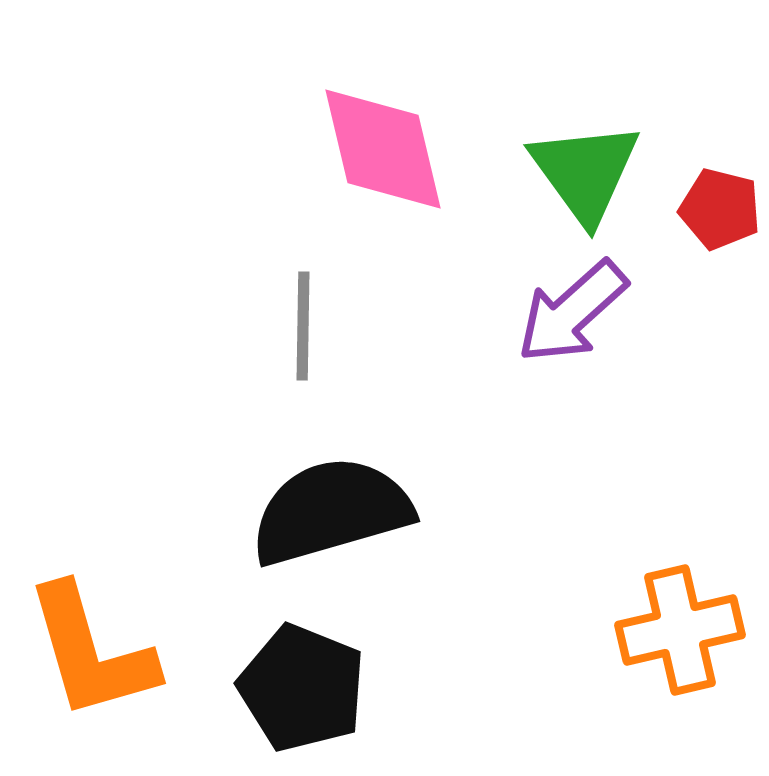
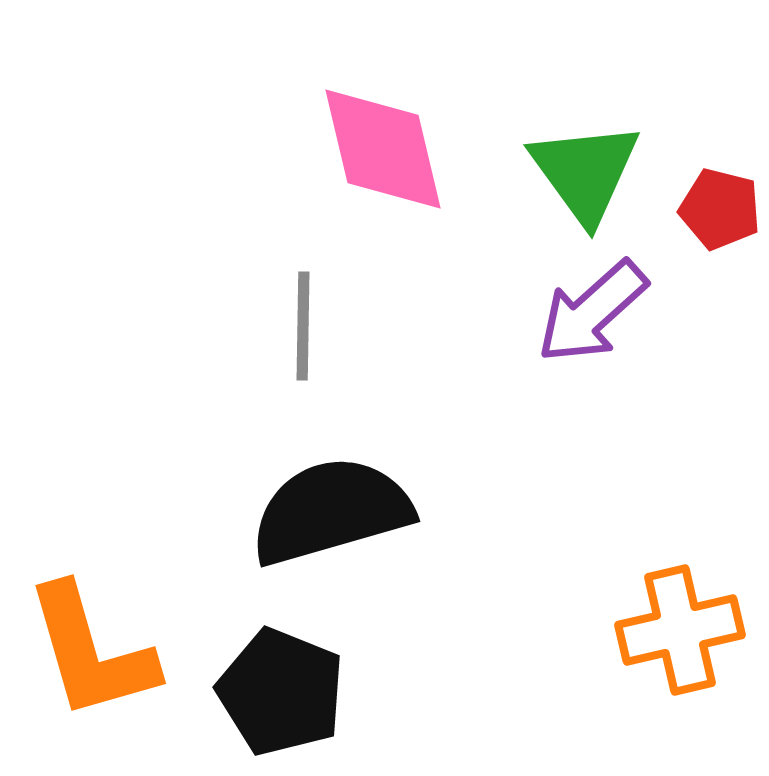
purple arrow: moved 20 px right
black pentagon: moved 21 px left, 4 px down
